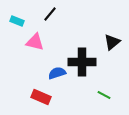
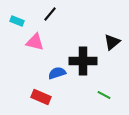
black cross: moved 1 px right, 1 px up
